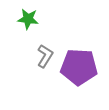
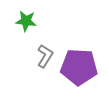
green star: moved 2 px left, 2 px down
